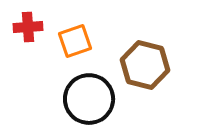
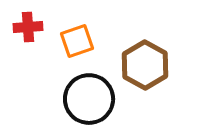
orange square: moved 2 px right
brown hexagon: rotated 15 degrees clockwise
